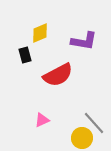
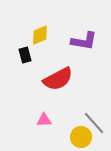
yellow diamond: moved 2 px down
red semicircle: moved 4 px down
pink triangle: moved 2 px right; rotated 21 degrees clockwise
yellow circle: moved 1 px left, 1 px up
